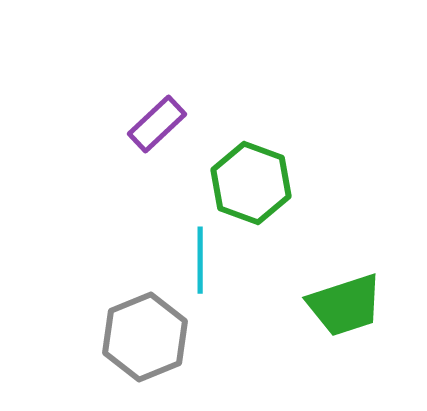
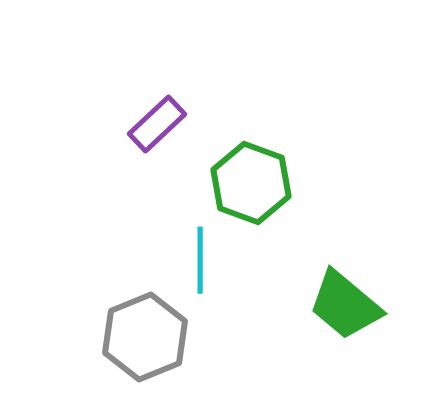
green trapezoid: rotated 58 degrees clockwise
